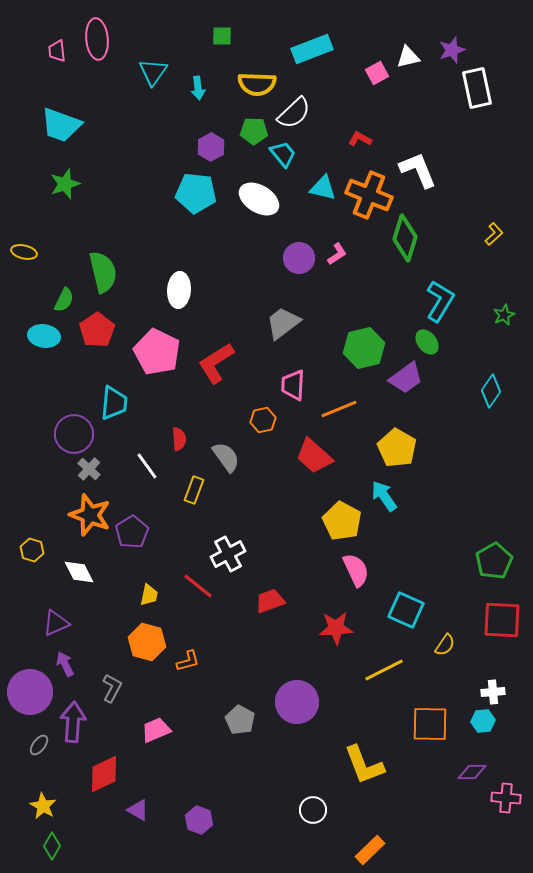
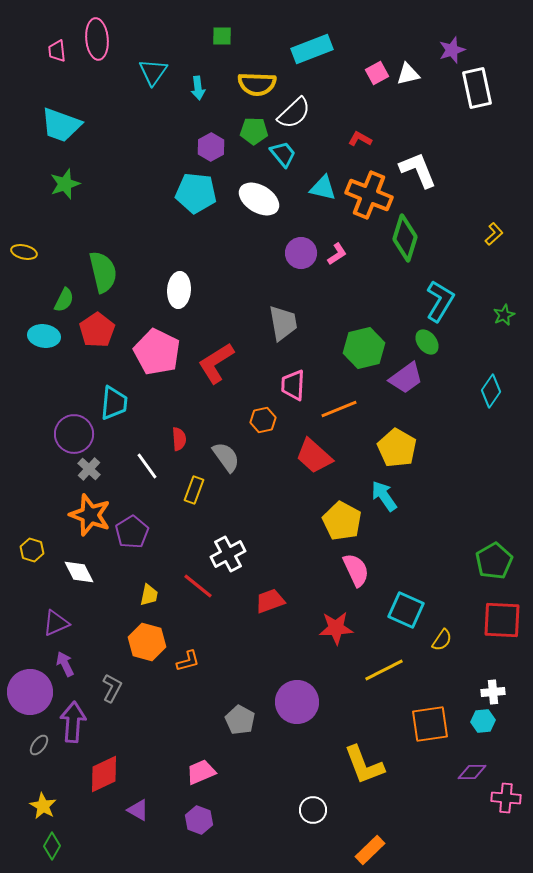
white triangle at (408, 57): moved 17 px down
purple circle at (299, 258): moved 2 px right, 5 px up
gray trapezoid at (283, 323): rotated 117 degrees clockwise
yellow semicircle at (445, 645): moved 3 px left, 5 px up
orange square at (430, 724): rotated 9 degrees counterclockwise
pink trapezoid at (156, 730): moved 45 px right, 42 px down
